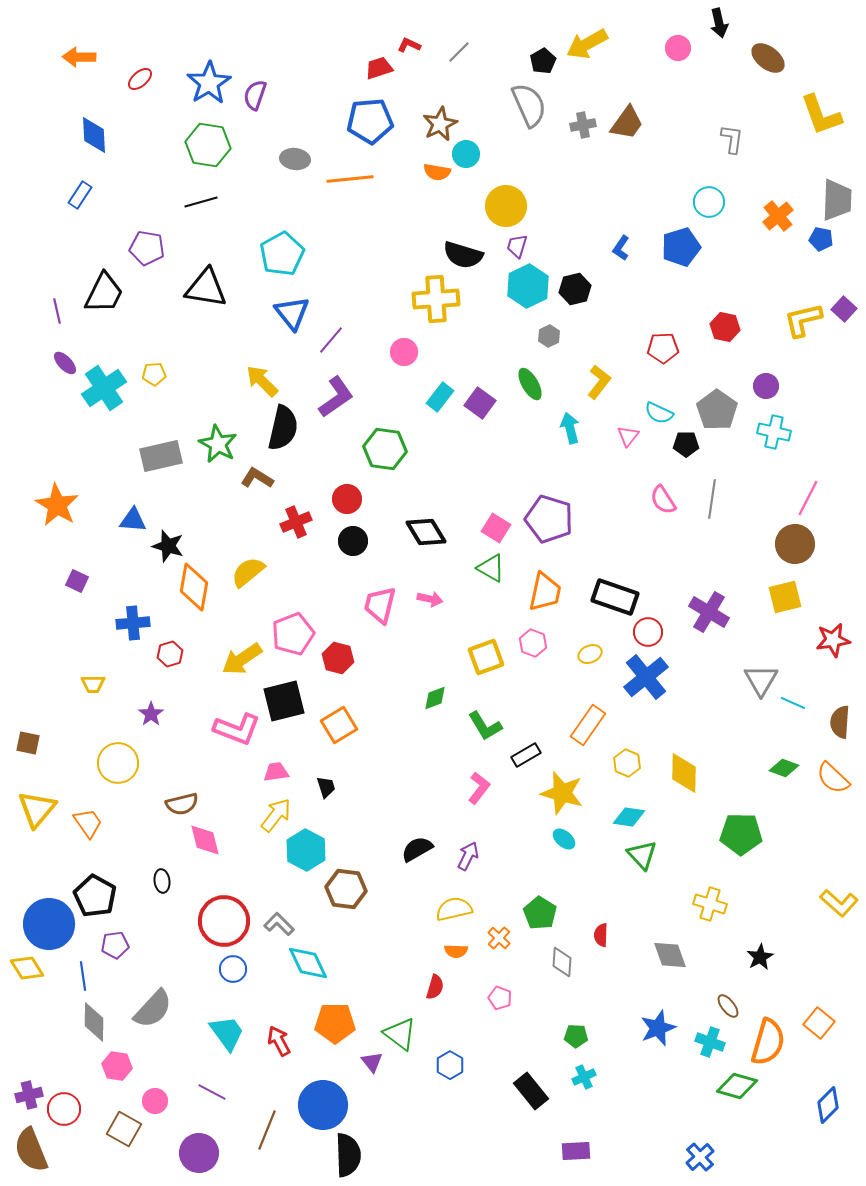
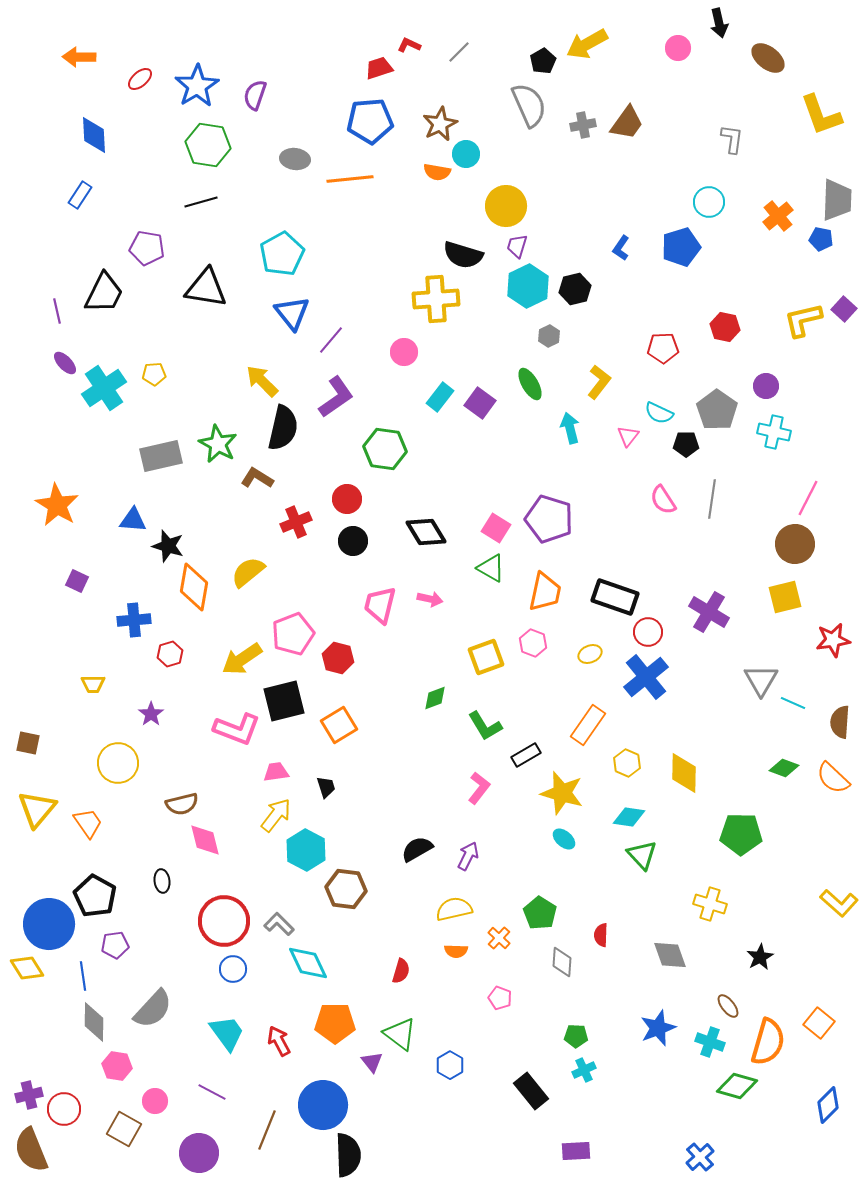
blue star at (209, 83): moved 12 px left, 3 px down
blue cross at (133, 623): moved 1 px right, 3 px up
red semicircle at (435, 987): moved 34 px left, 16 px up
cyan cross at (584, 1077): moved 7 px up
